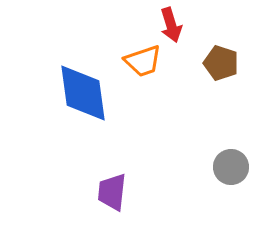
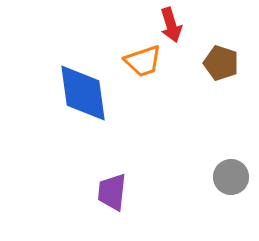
gray circle: moved 10 px down
